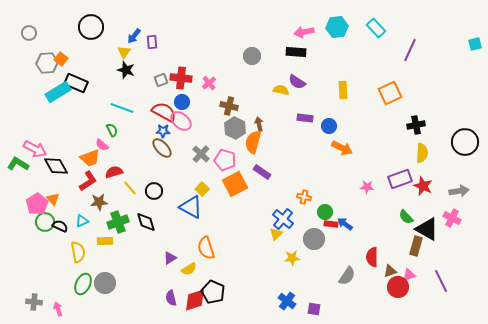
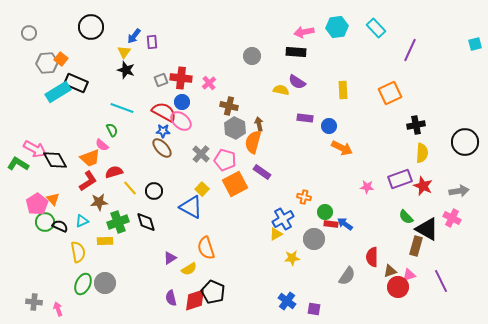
black diamond at (56, 166): moved 1 px left, 6 px up
blue cross at (283, 219): rotated 20 degrees clockwise
yellow triangle at (276, 234): rotated 16 degrees clockwise
